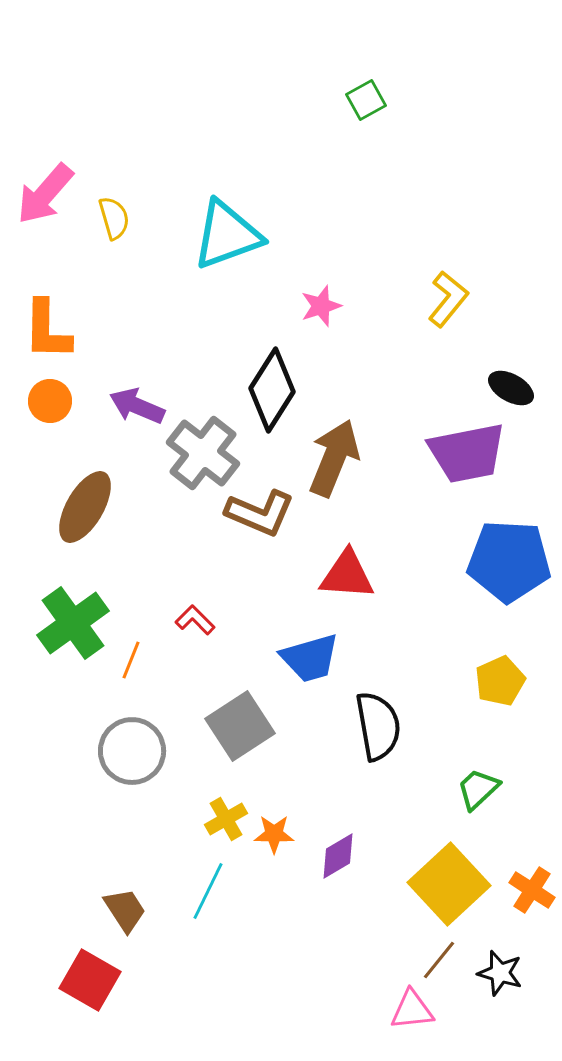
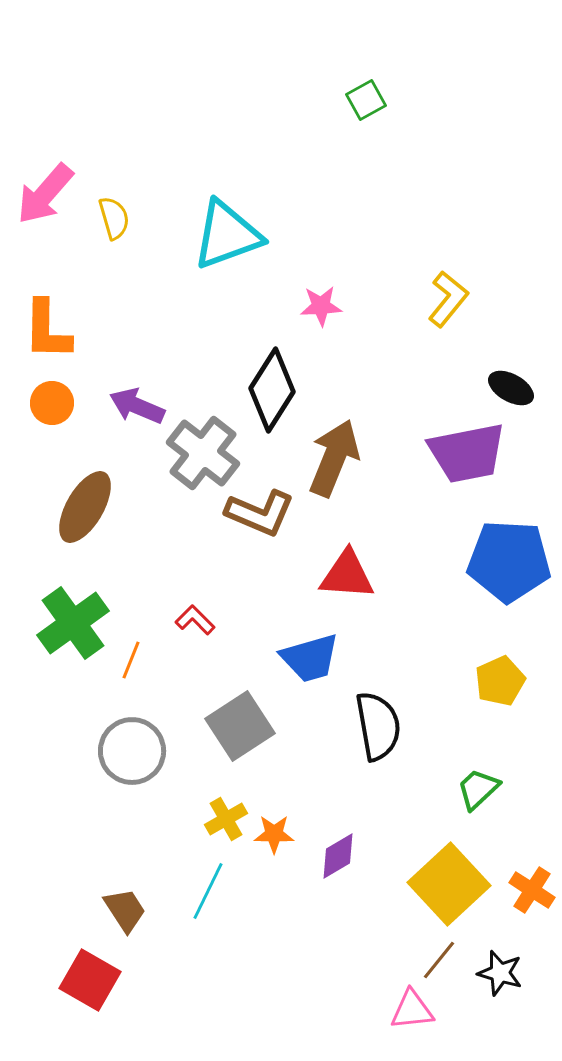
pink star: rotated 15 degrees clockwise
orange circle: moved 2 px right, 2 px down
